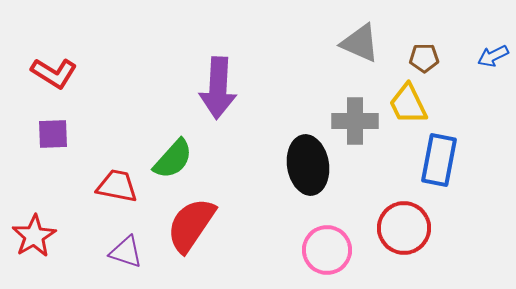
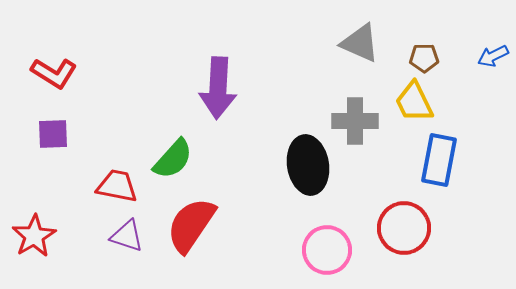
yellow trapezoid: moved 6 px right, 2 px up
purple triangle: moved 1 px right, 16 px up
